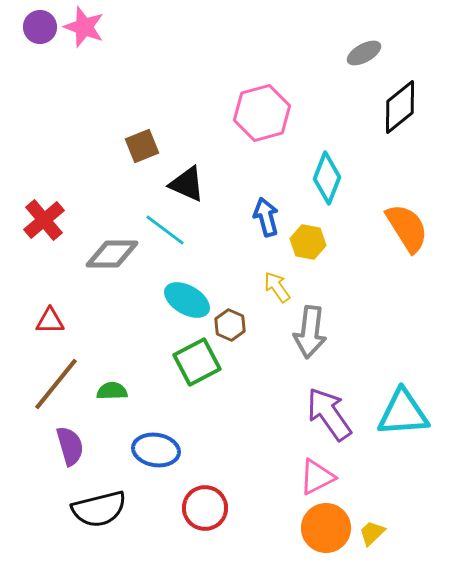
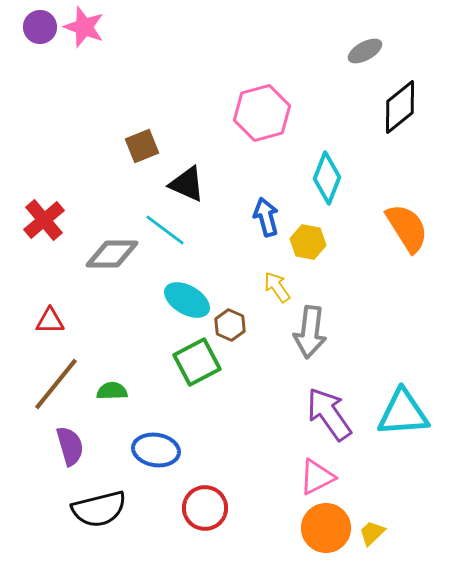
gray ellipse: moved 1 px right, 2 px up
